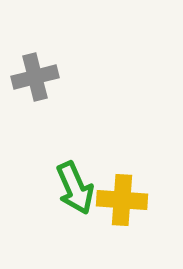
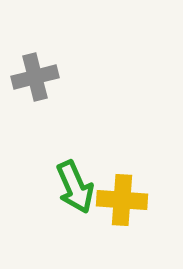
green arrow: moved 1 px up
